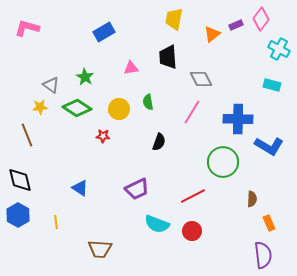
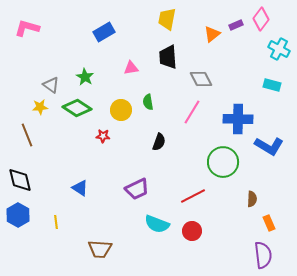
yellow trapezoid: moved 7 px left
yellow circle: moved 2 px right, 1 px down
